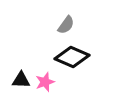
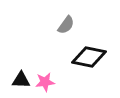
black diamond: moved 17 px right; rotated 12 degrees counterclockwise
pink star: rotated 12 degrees clockwise
